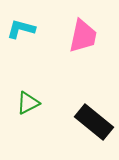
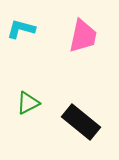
black rectangle: moved 13 px left
